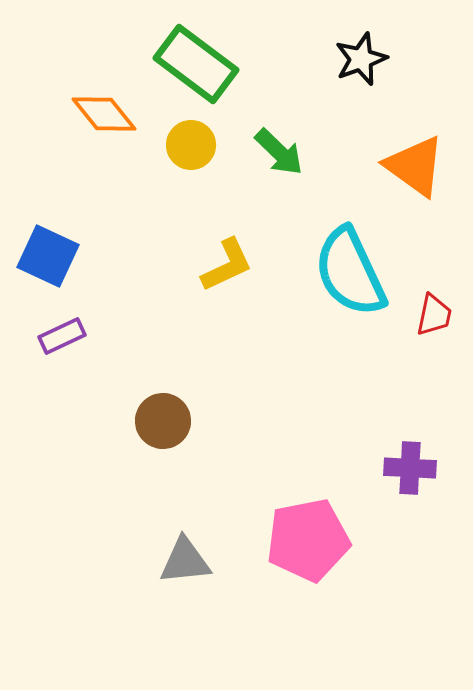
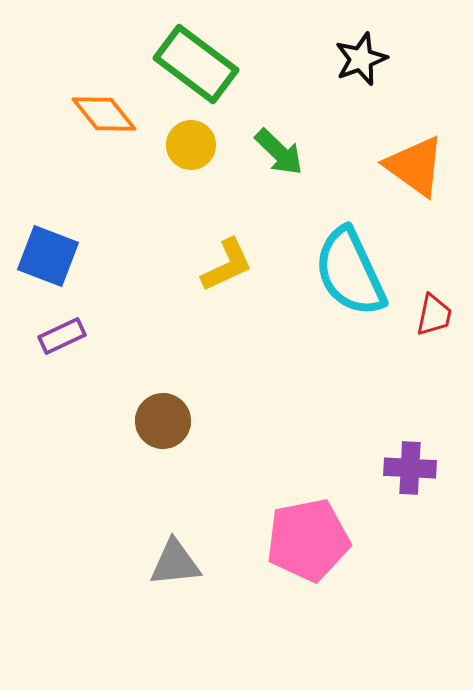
blue square: rotated 4 degrees counterclockwise
gray triangle: moved 10 px left, 2 px down
